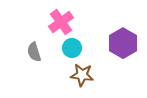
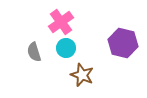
purple hexagon: rotated 16 degrees counterclockwise
cyan circle: moved 6 px left
brown star: rotated 15 degrees clockwise
